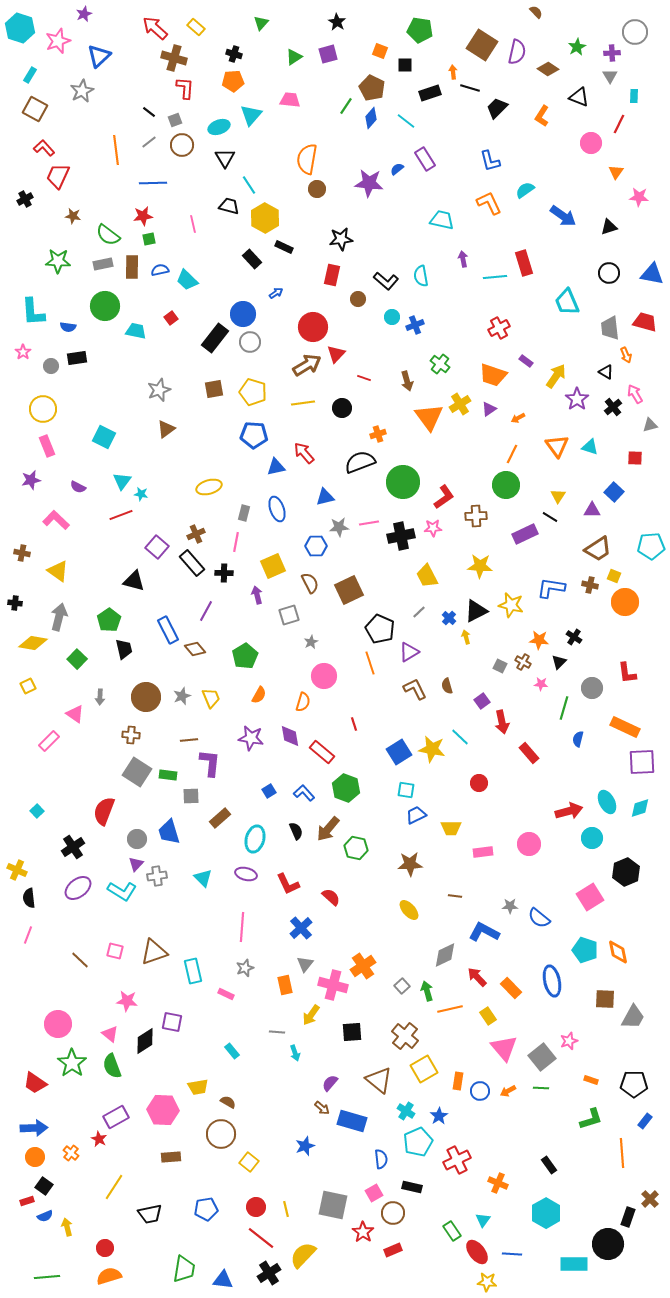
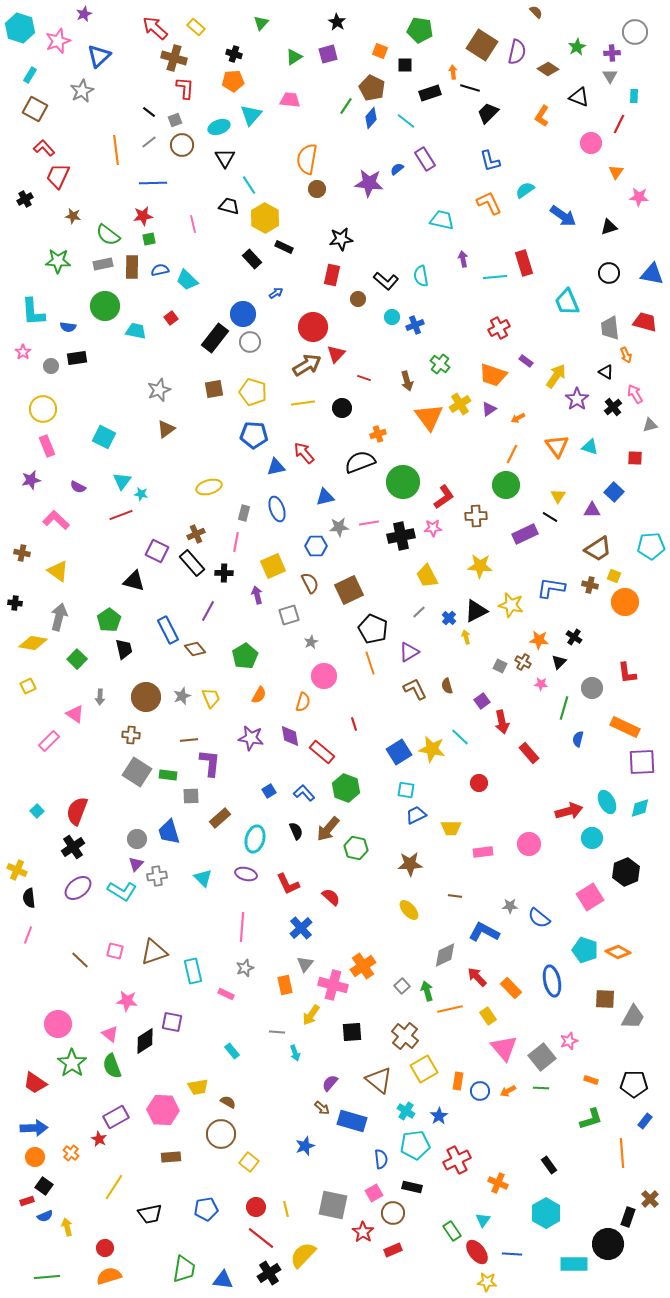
black trapezoid at (497, 108): moved 9 px left, 5 px down
purple square at (157, 547): moved 4 px down; rotated 15 degrees counterclockwise
purple line at (206, 611): moved 2 px right
black pentagon at (380, 629): moved 7 px left
red semicircle at (104, 811): moved 27 px left
orange diamond at (618, 952): rotated 50 degrees counterclockwise
cyan pentagon at (418, 1142): moved 3 px left, 3 px down; rotated 16 degrees clockwise
